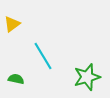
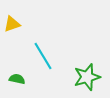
yellow triangle: rotated 18 degrees clockwise
green semicircle: moved 1 px right
